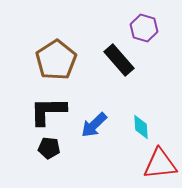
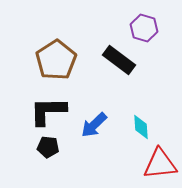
black rectangle: rotated 12 degrees counterclockwise
black pentagon: moved 1 px left, 1 px up
